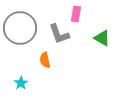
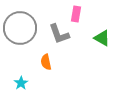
orange semicircle: moved 1 px right, 2 px down
